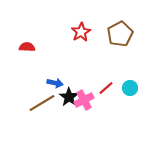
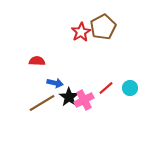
brown pentagon: moved 17 px left, 7 px up
red semicircle: moved 10 px right, 14 px down
